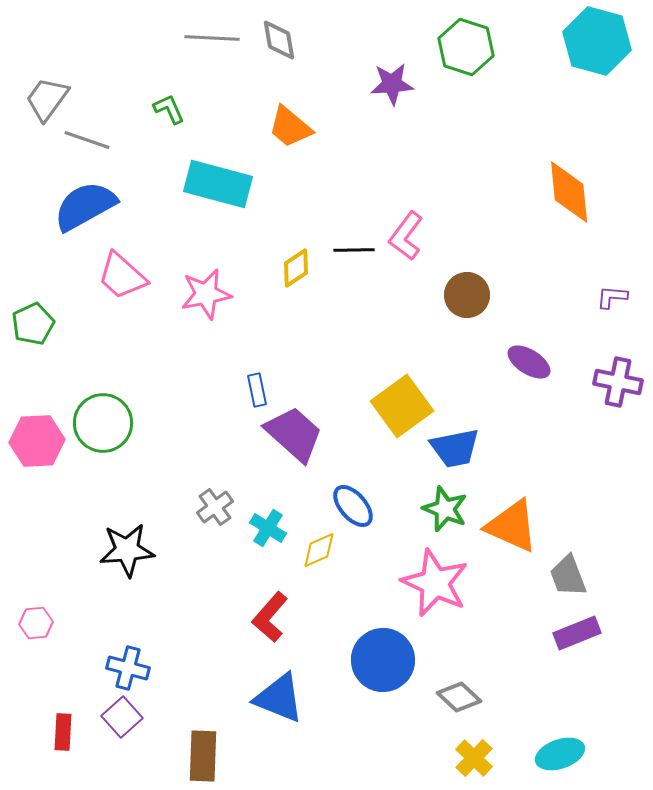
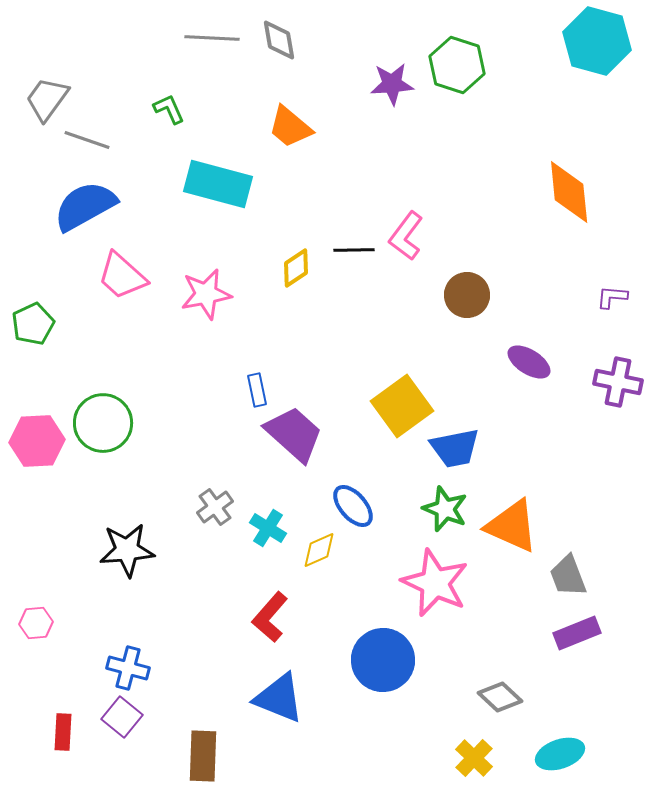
green hexagon at (466, 47): moved 9 px left, 18 px down
gray diamond at (459, 697): moved 41 px right
purple square at (122, 717): rotated 9 degrees counterclockwise
